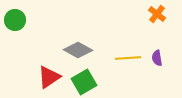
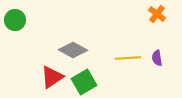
gray diamond: moved 5 px left
red triangle: moved 3 px right
